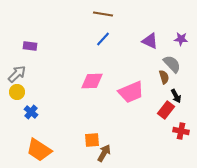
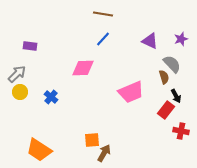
purple star: rotated 24 degrees counterclockwise
pink diamond: moved 9 px left, 13 px up
yellow circle: moved 3 px right
blue cross: moved 20 px right, 15 px up
